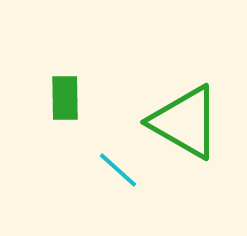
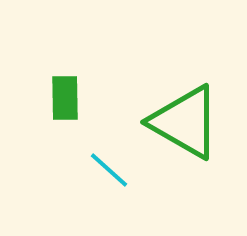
cyan line: moved 9 px left
